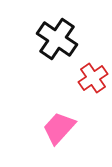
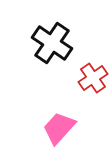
black cross: moved 5 px left, 4 px down
